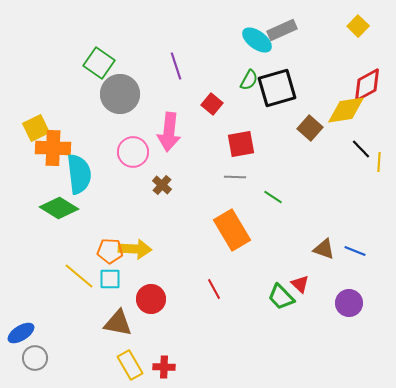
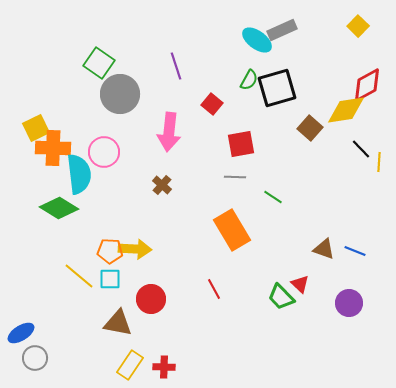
pink circle at (133, 152): moved 29 px left
yellow rectangle at (130, 365): rotated 64 degrees clockwise
